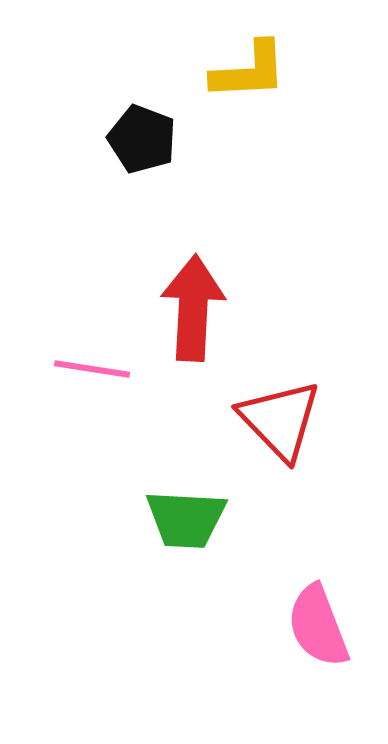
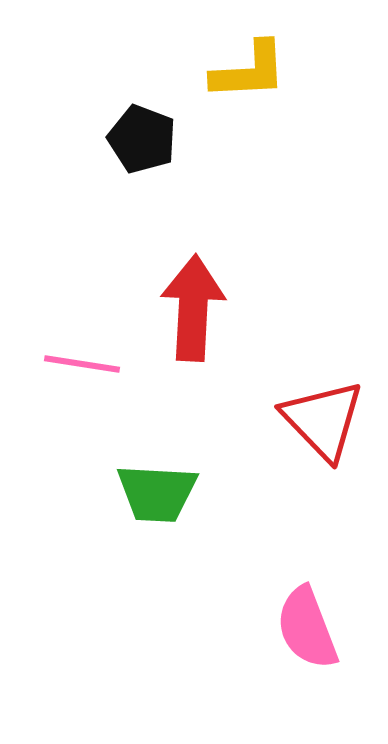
pink line: moved 10 px left, 5 px up
red triangle: moved 43 px right
green trapezoid: moved 29 px left, 26 px up
pink semicircle: moved 11 px left, 2 px down
